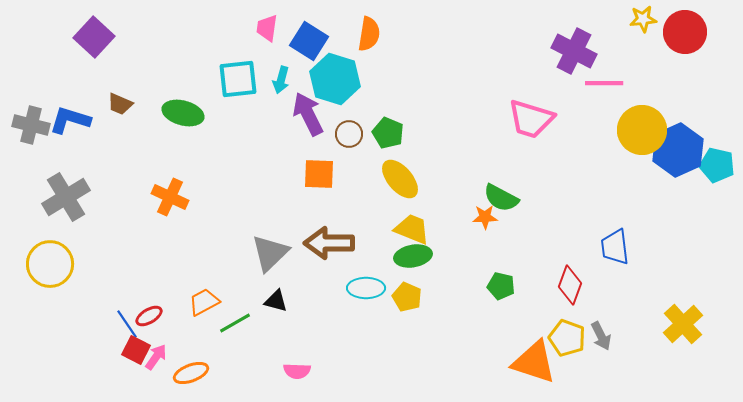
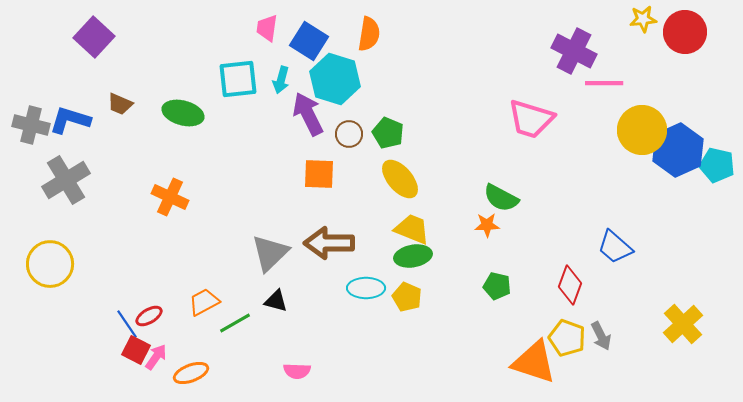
gray cross at (66, 197): moved 17 px up
orange star at (485, 217): moved 2 px right, 8 px down
blue trapezoid at (615, 247): rotated 42 degrees counterclockwise
green pentagon at (501, 286): moved 4 px left
